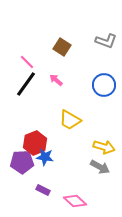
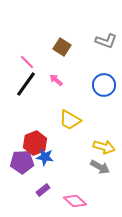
purple rectangle: rotated 64 degrees counterclockwise
